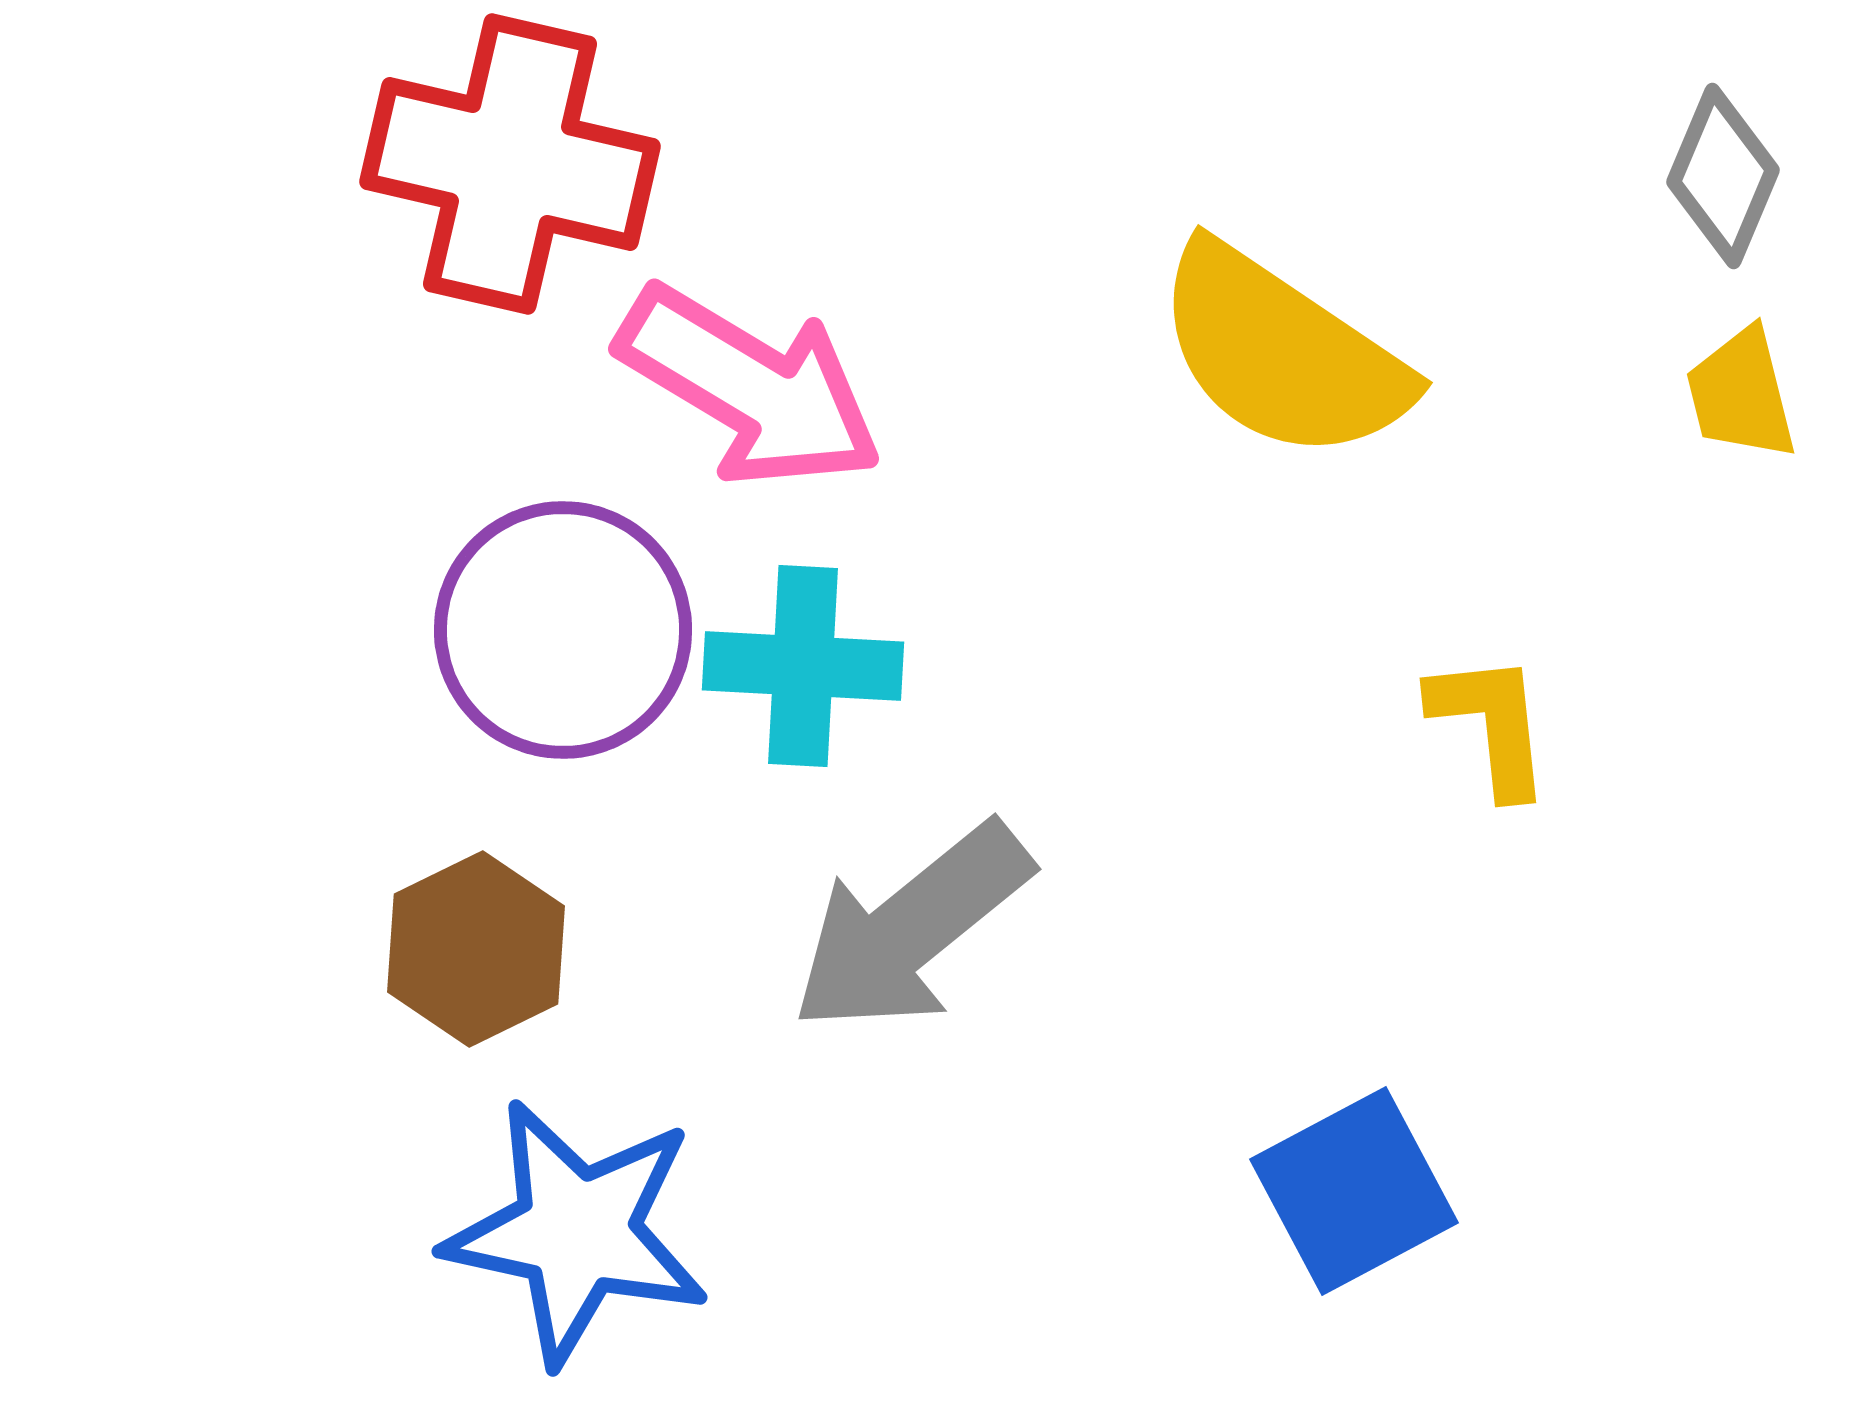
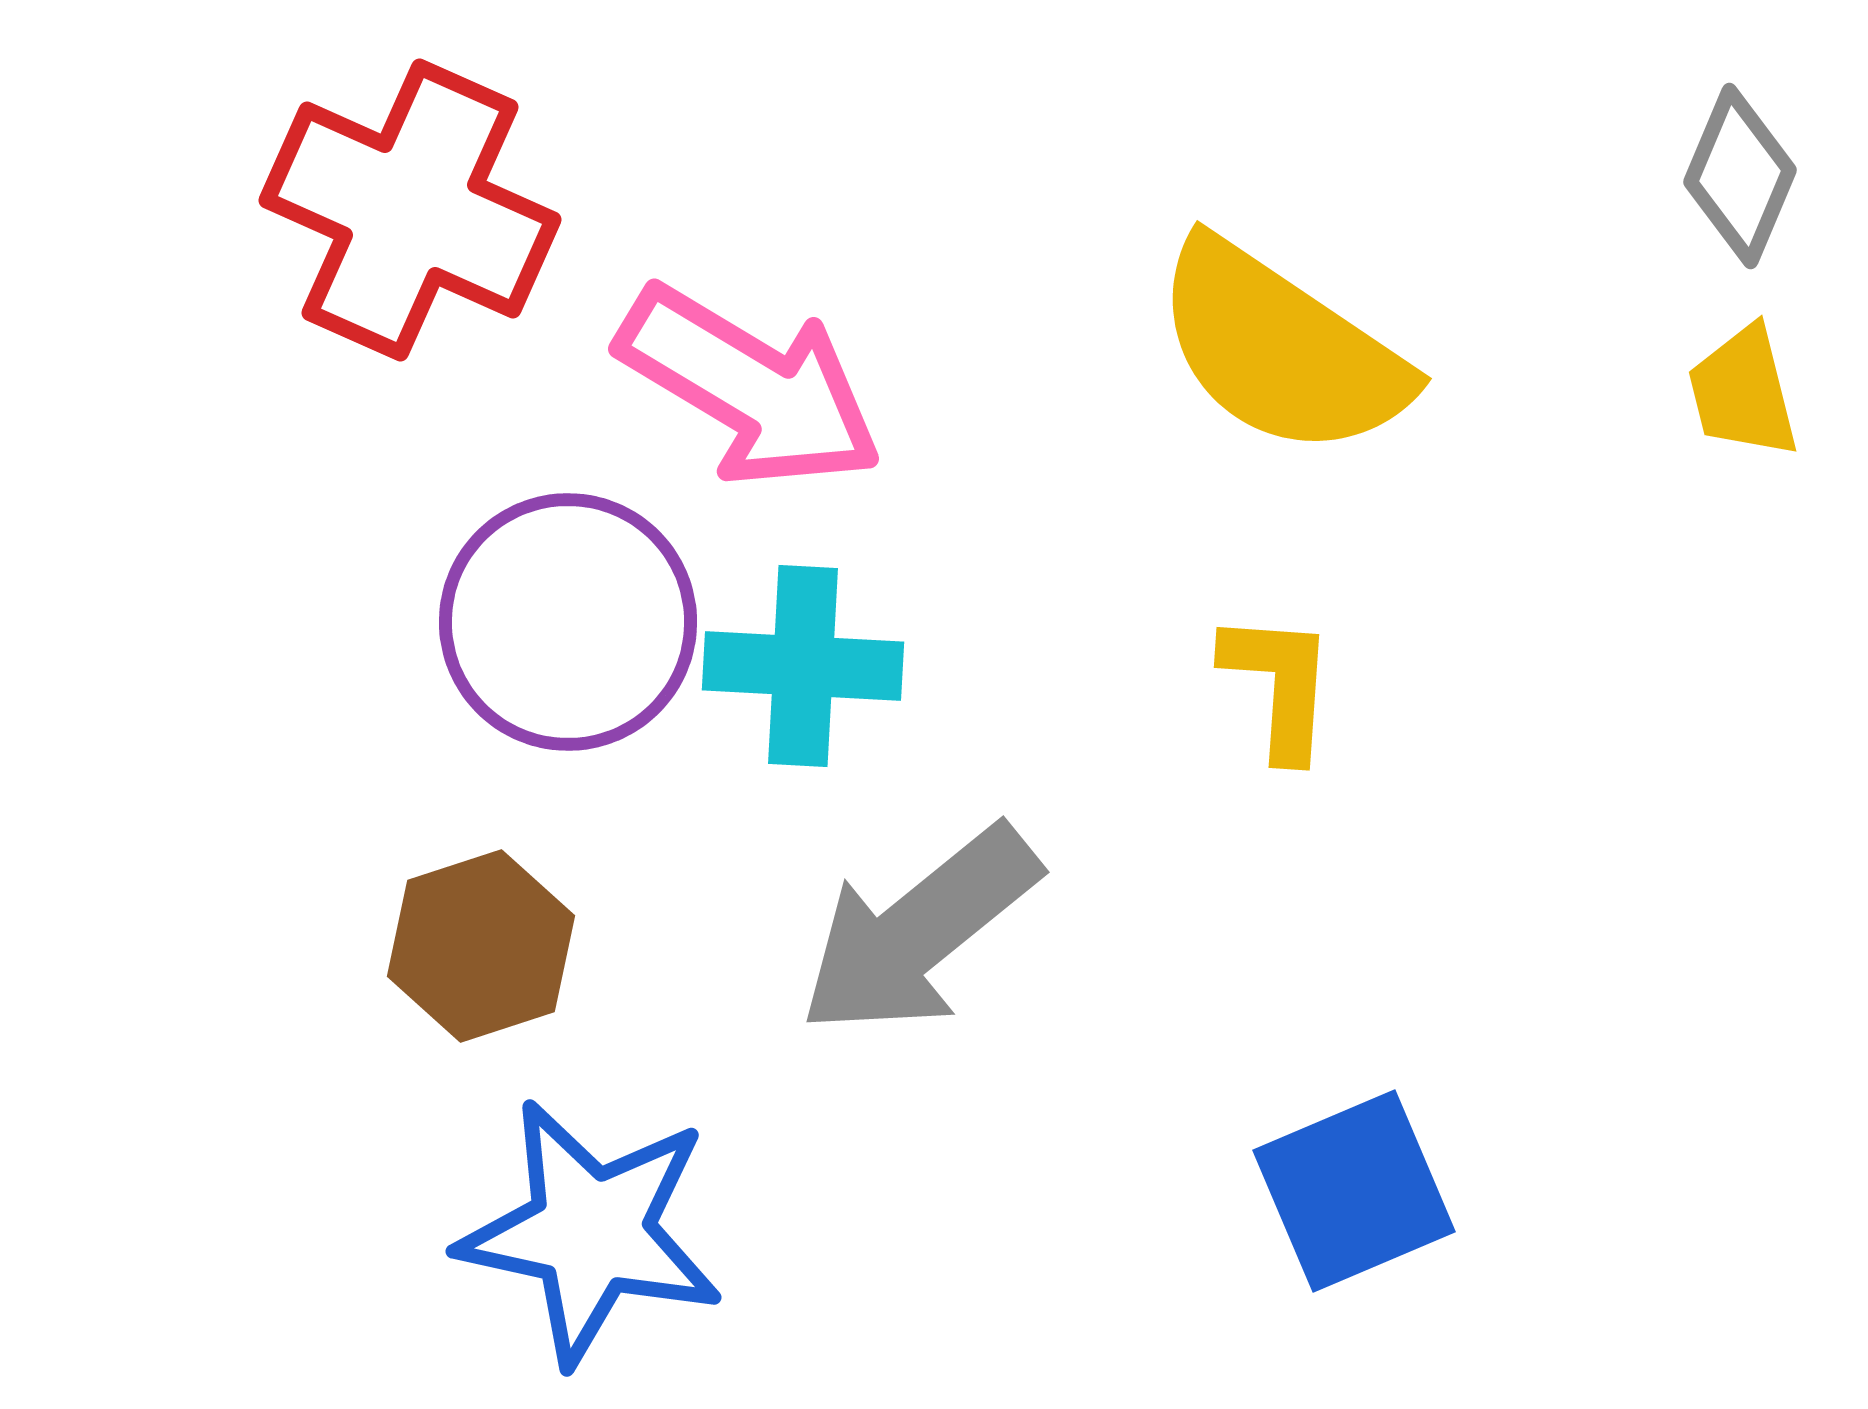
red cross: moved 100 px left, 46 px down; rotated 11 degrees clockwise
gray diamond: moved 17 px right
yellow semicircle: moved 1 px left, 4 px up
yellow trapezoid: moved 2 px right, 2 px up
purple circle: moved 5 px right, 8 px up
yellow L-shape: moved 212 px left, 39 px up; rotated 10 degrees clockwise
gray arrow: moved 8 px right, 3 px down
brown hexagon: moved 5 px right, 3 px up; rotated 8 degrees clockwise
blue square: rotated 5 degrees clockwise
blue star: moved 14 px right
